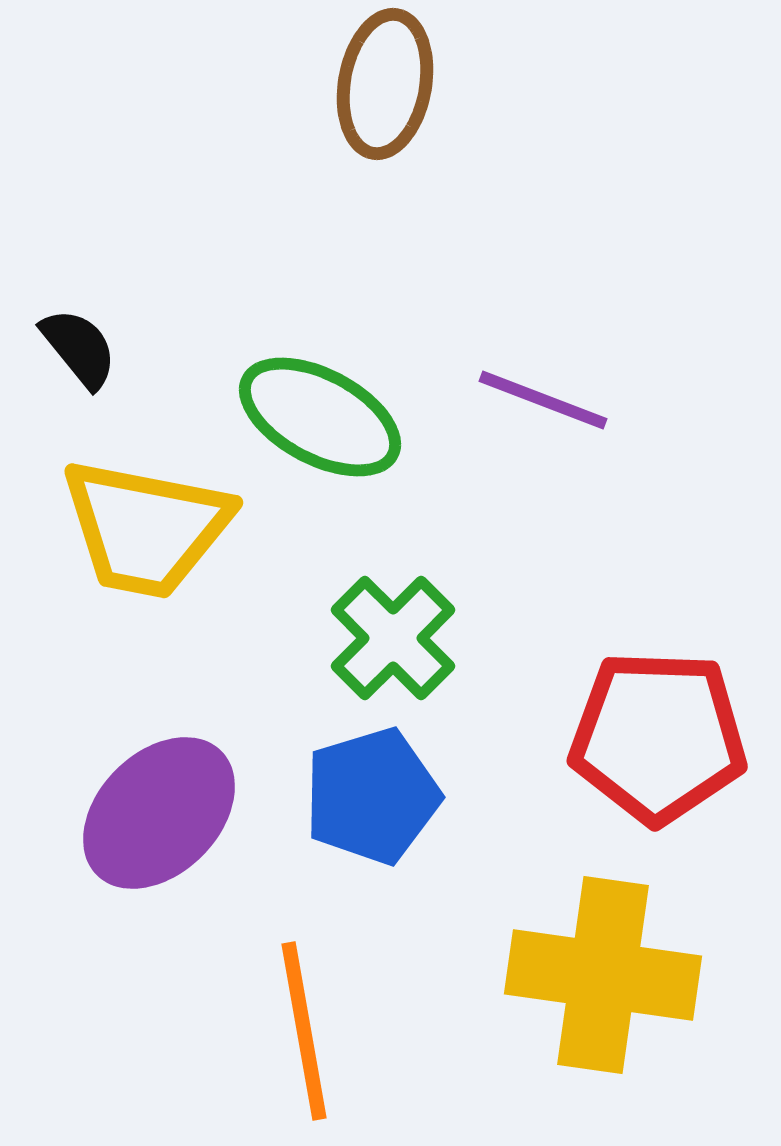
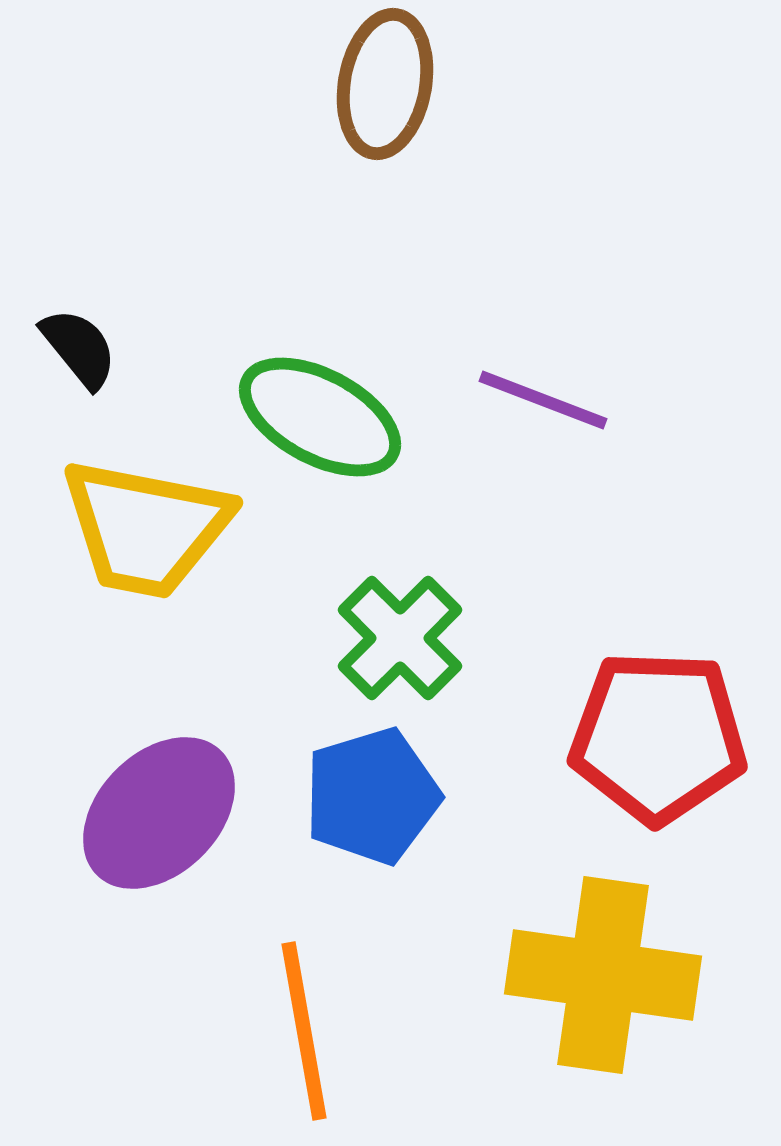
green cross: moved 7 px right
